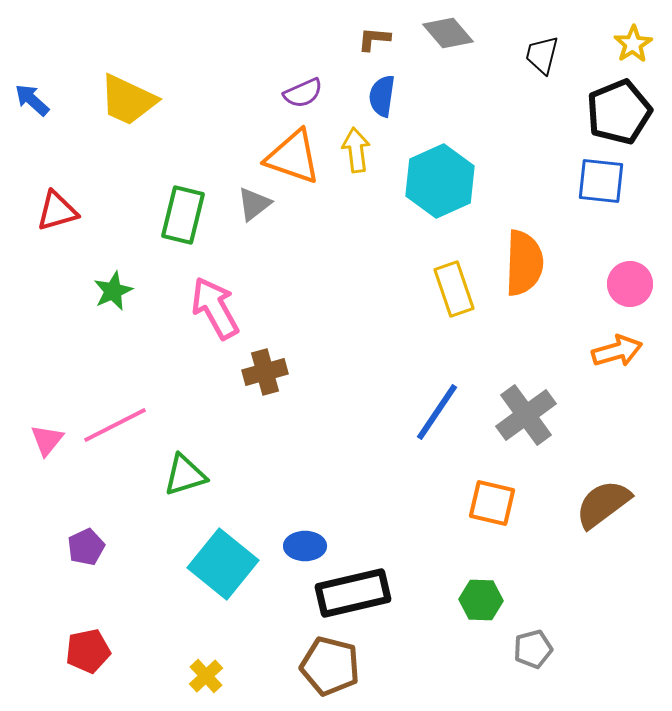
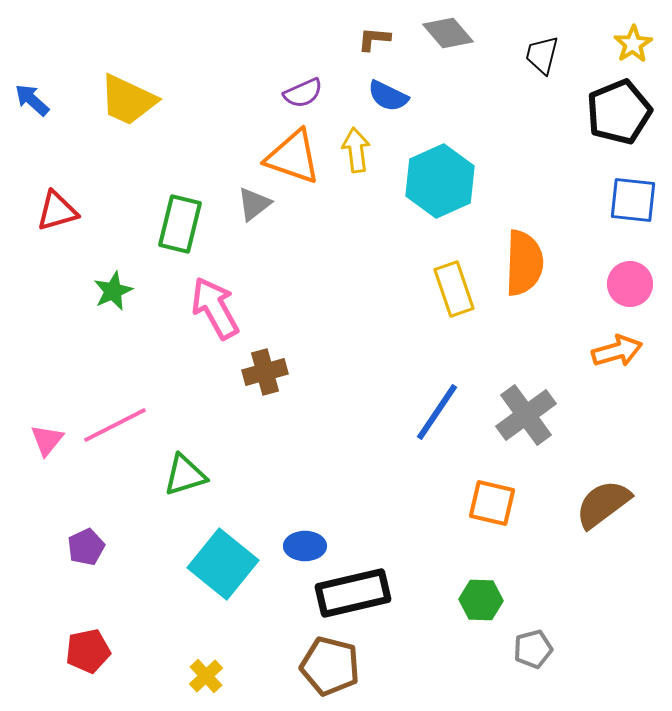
blue semicircle: moved 6 px right; rotated 72 degrees counterclockwise
blue square: moved 32 px right, 19 px down
green rectangle: moved 3 px left, 9 px down
